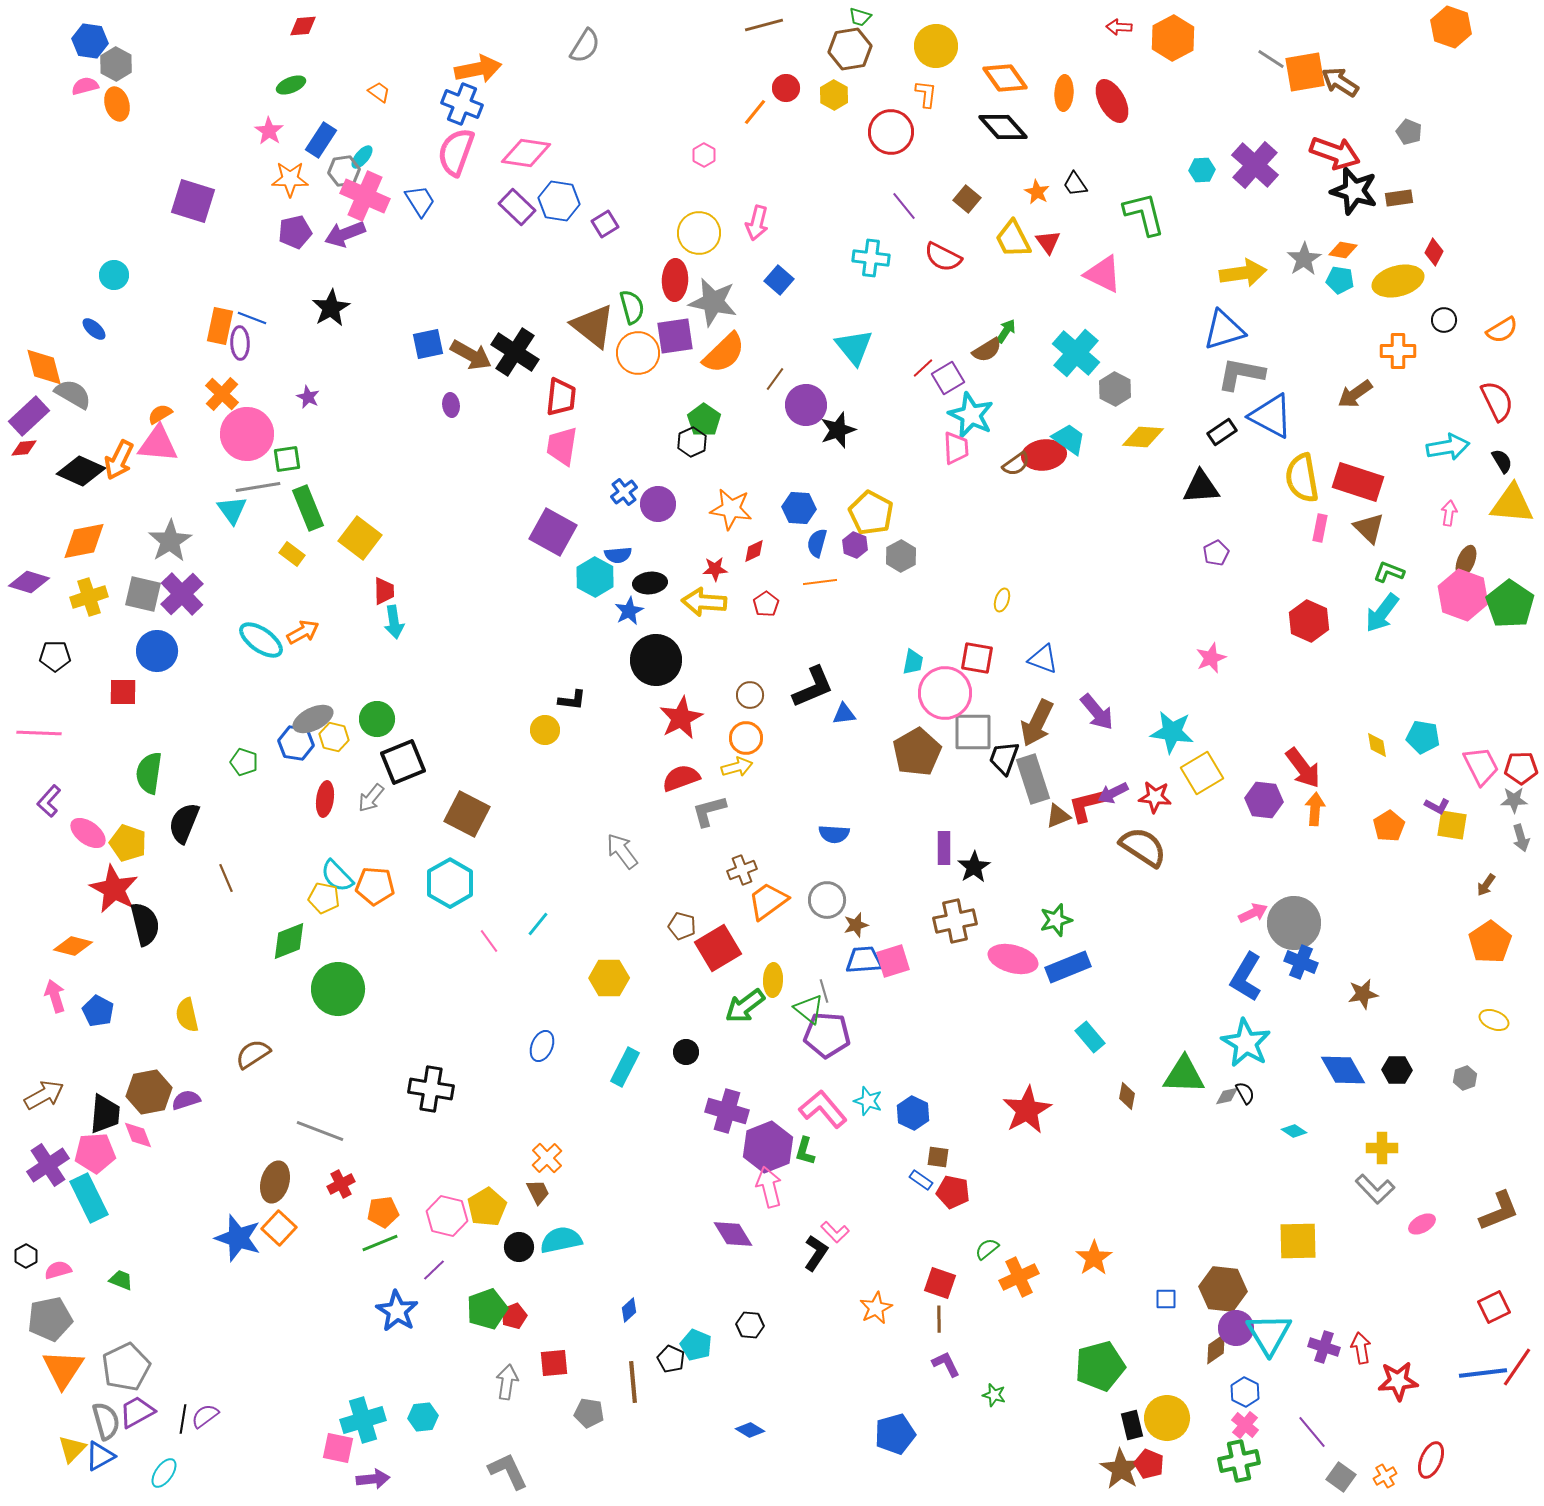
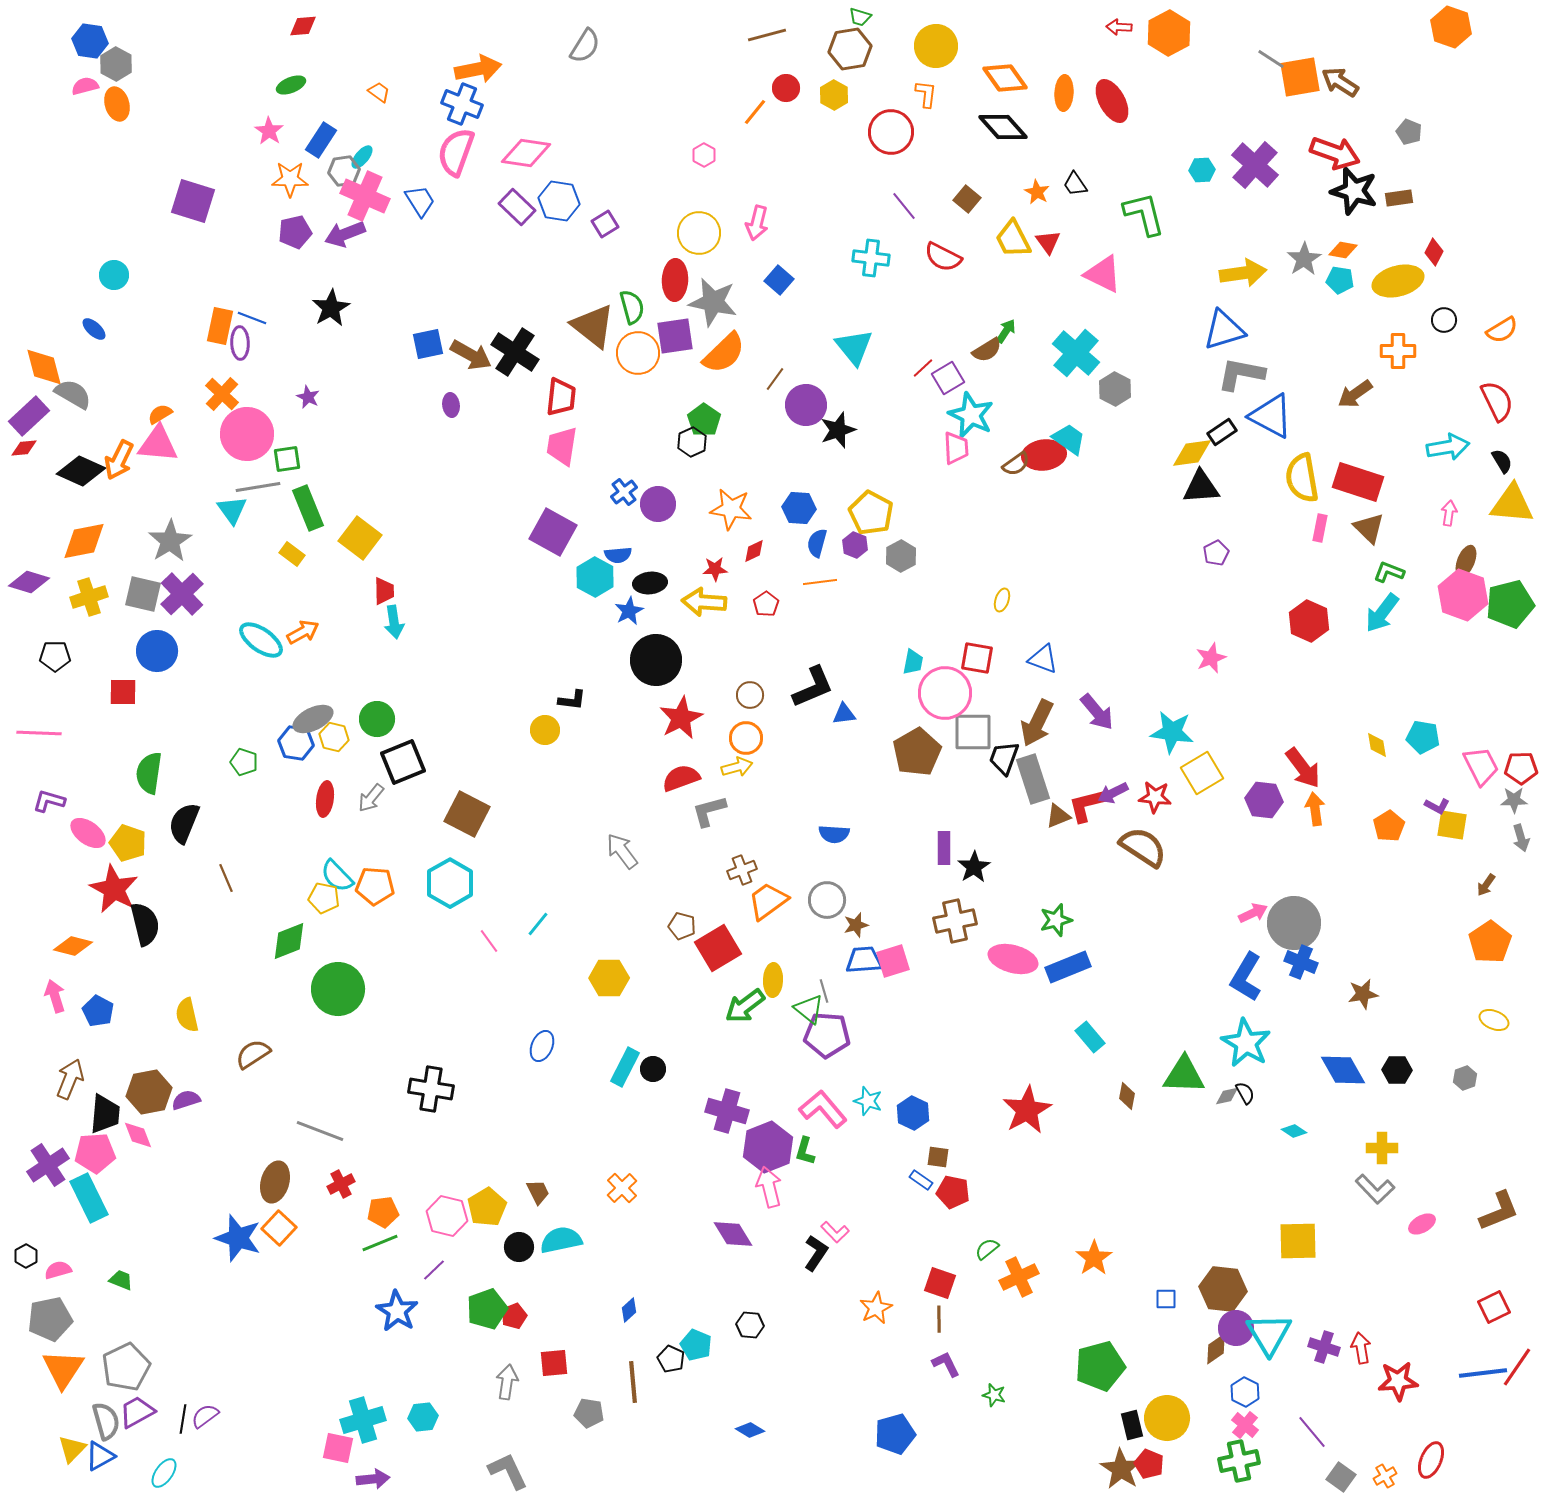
brown line at (764, 25): moved 3 px right, 10 px down
orange hexagon at (1173, 38): moved 4 px left, 5 px up
orange square at (1305, 72): moved 5 px left, 5 px down
yellow diamond at (1143, 437): moved 49 px right, 16 px down; rotated 12 degrees counterclockwise
green pentagon at (1510, 604): rotated 24 degrees clockwise
purple L-shape at (49, 801): rotated 64 degrees clockwise
orange arrow at (1315, 809): rotated 12 degrees counterclockwise
black circle at (686, 1052): moved 33 px left, 17 px down
brown arrow at (44, 1095): moved 26 px right, 16 px up; rotated 39 degrees counterclockwise
orange cross at (547, 1158): moved 75 px right, 30 px down
